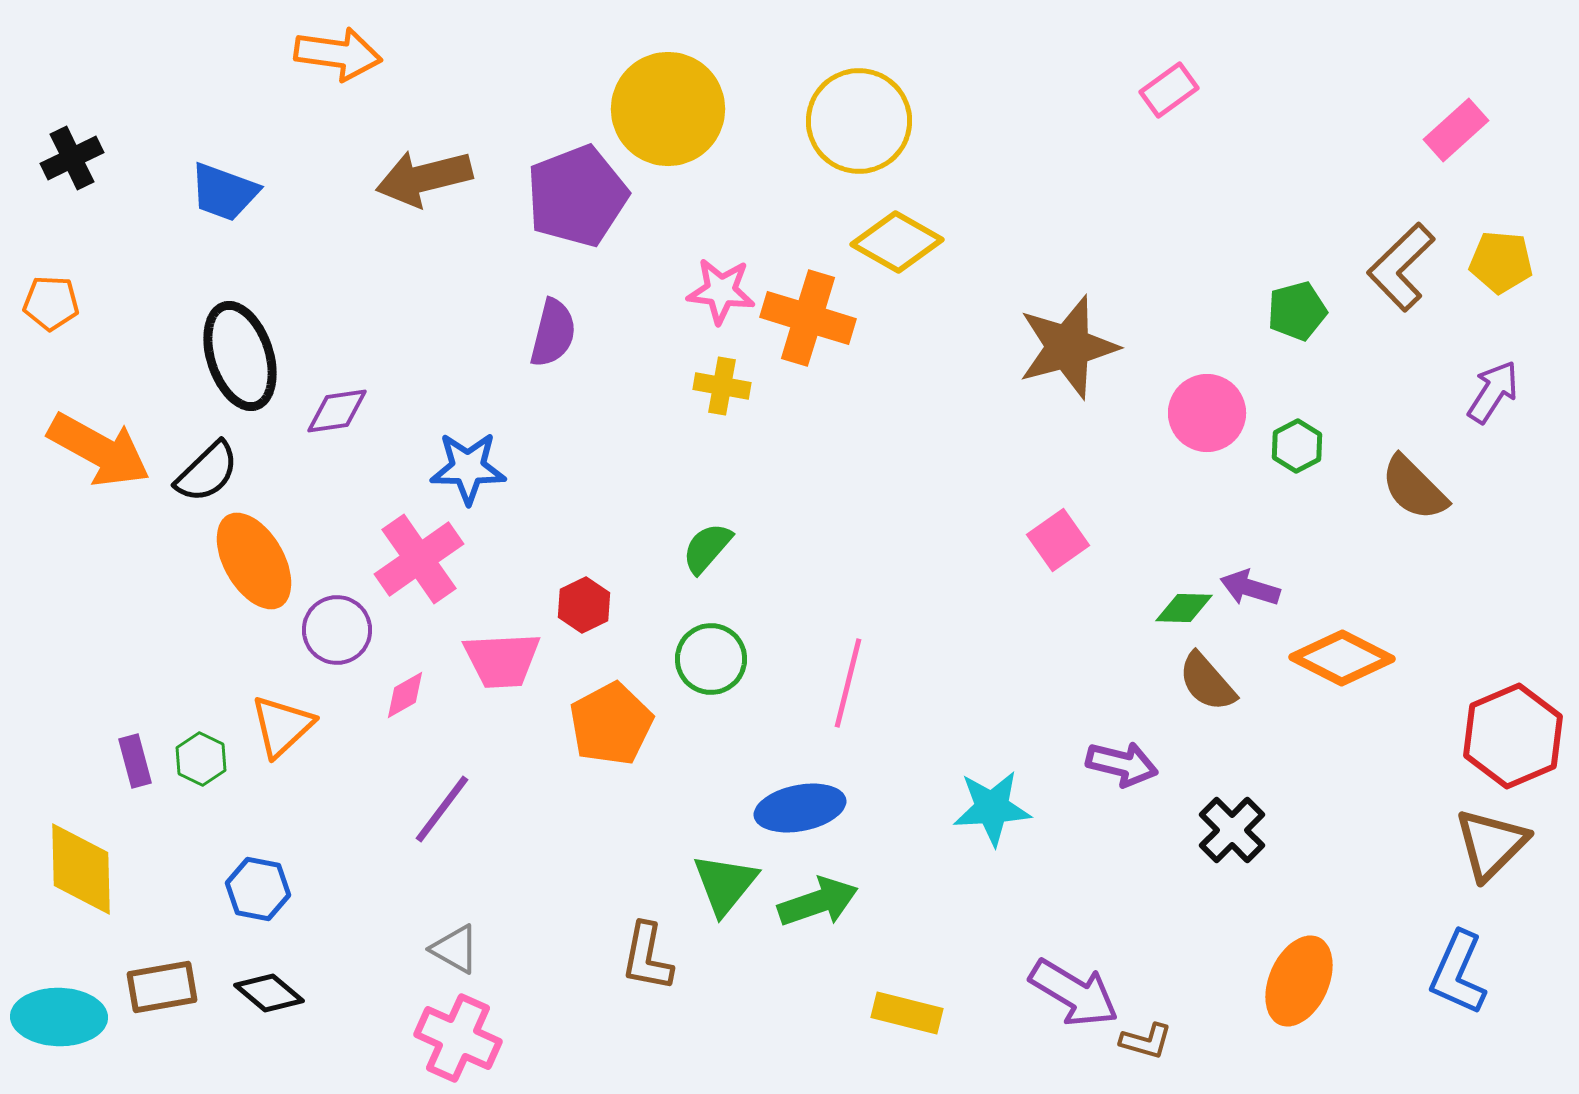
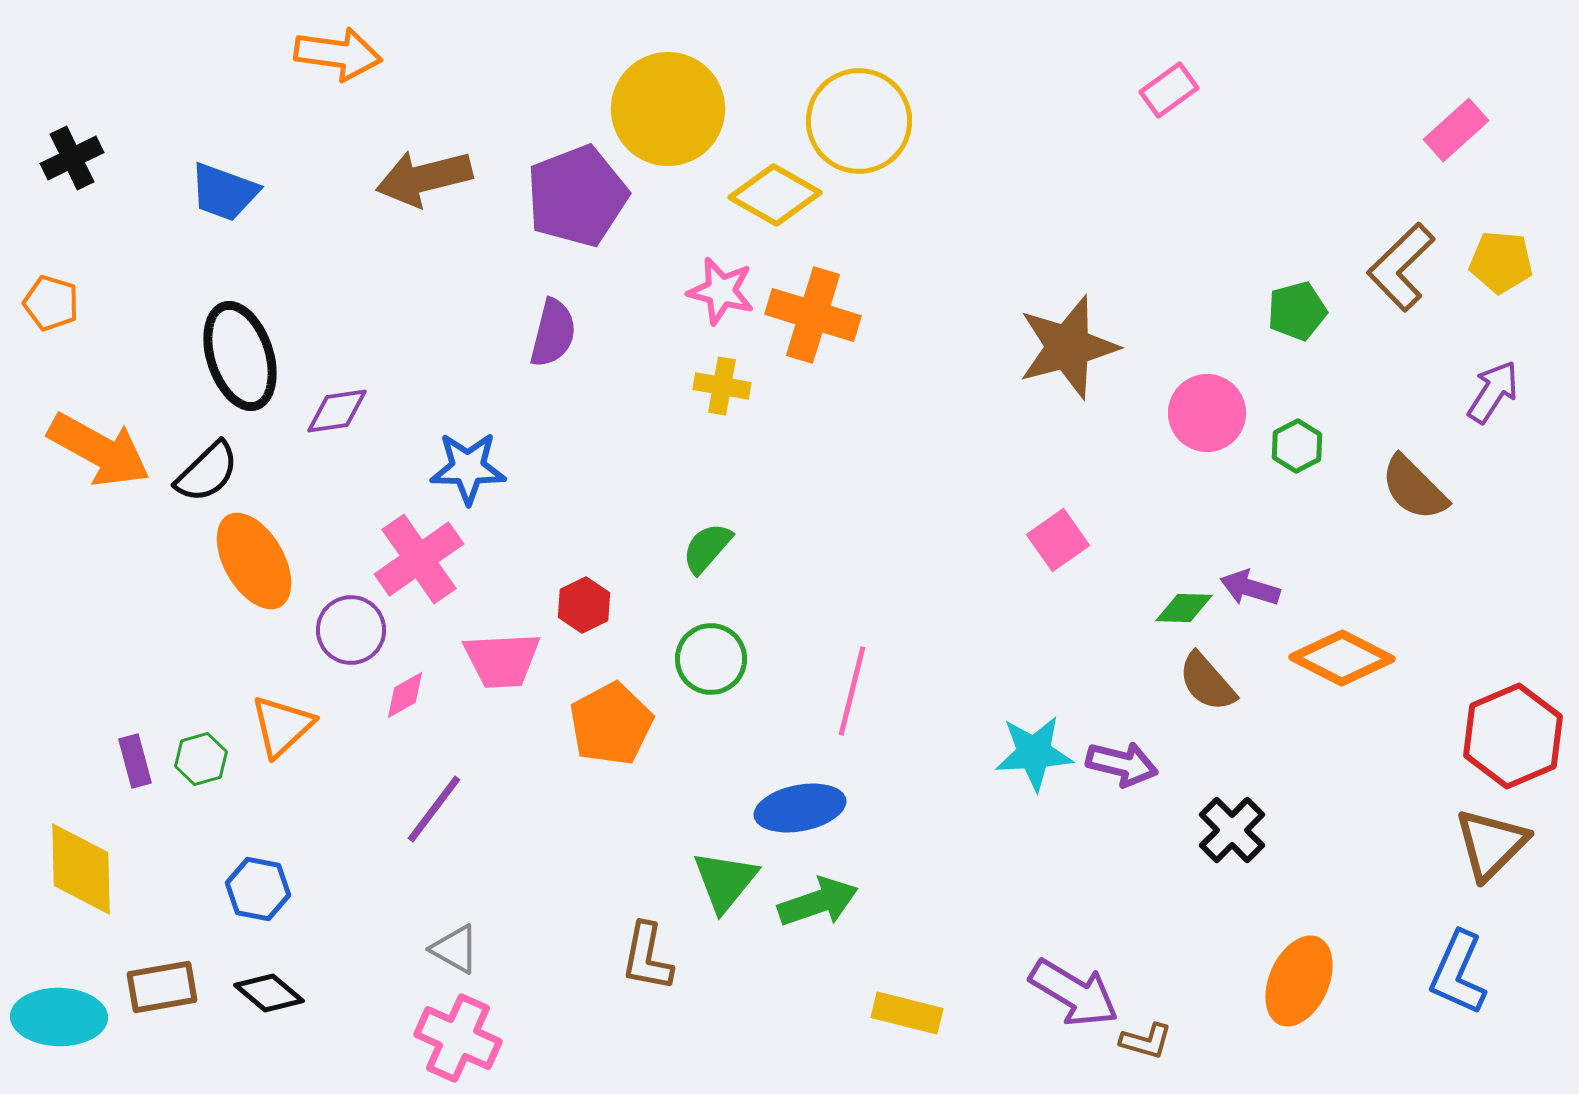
yellow diamond at (897, 242): moved 122 px left, 47 px up
pink star at (721, 291): rotated 8 degrees clockwise
orange pentagon at (51, 303): rotated 14 degrees clockwise
orange cross at (808, 318): moved 5 px right, 3 px up
purple circle at (337, 630): moved 14 px right
pink line at (848, 683): moved 4 px right, 8 px down
green hexagon at (201, 759): rotated 18 degrees clockwise
cyan star at (992, 808): moved 42 px right, 55 px up
purple line at (442, 809): moved 8 px left
green triangle at (725, 884): moved 3 px up
